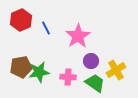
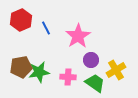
purple circle: moved 1 px up
